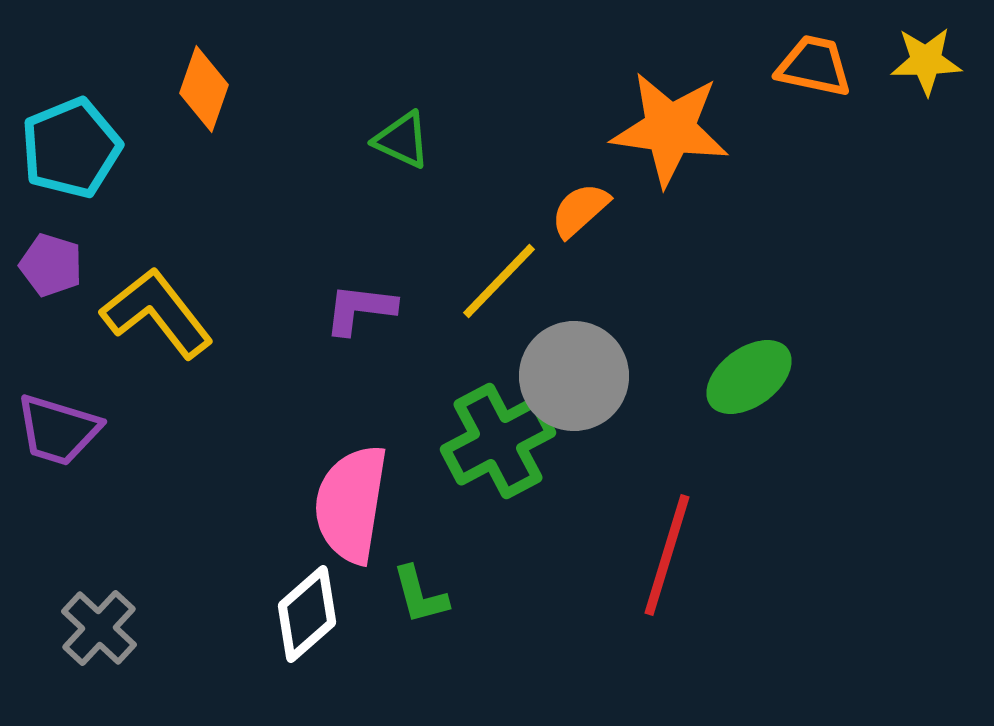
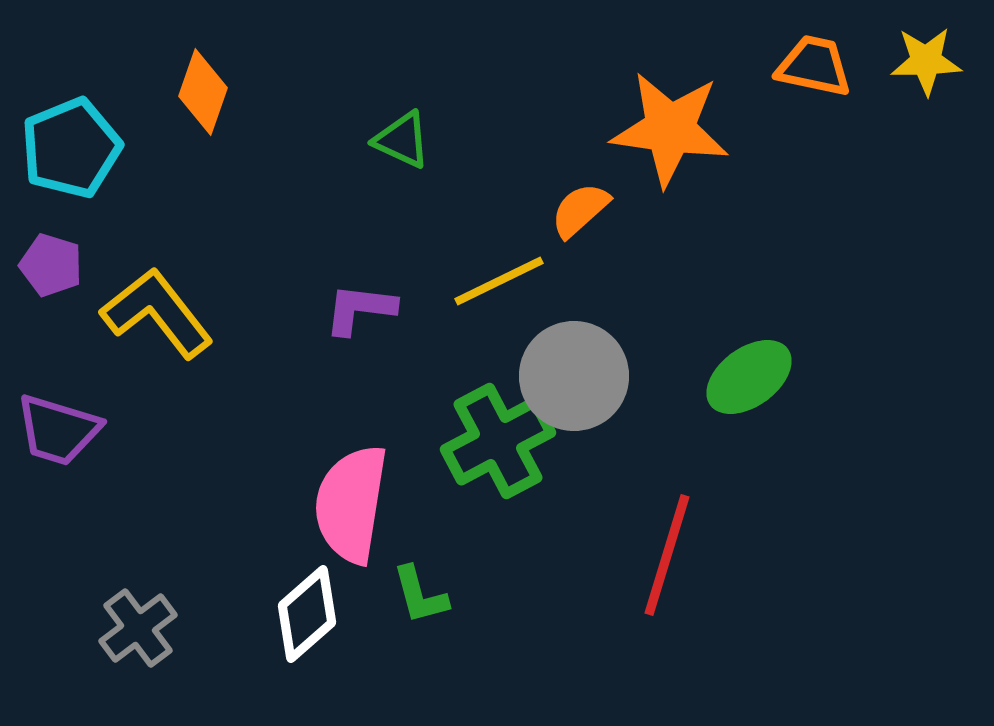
orange diamond: moved 1 px left, 3 px down
yellow line: rotated 20 degrees clockwise
gray cross: moved 39 px right; rotated 10 degrees clockwise
